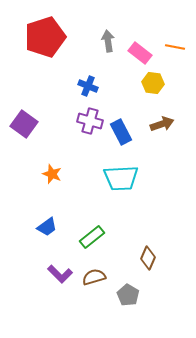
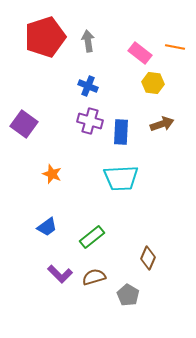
gray arrow: moved 20 px left
blue rectangle: rotated 30 degrees clockwise
